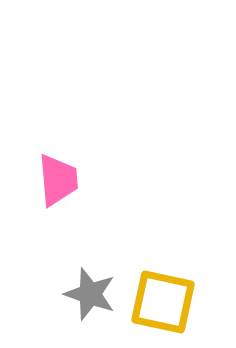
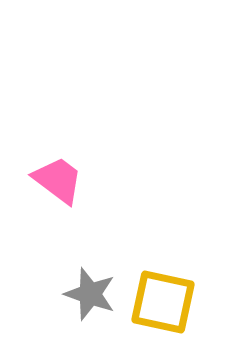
pink trapezoid: rotated 48 degrees counterclockwise
